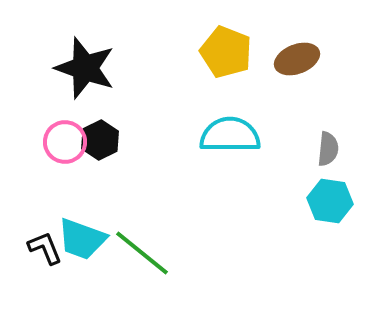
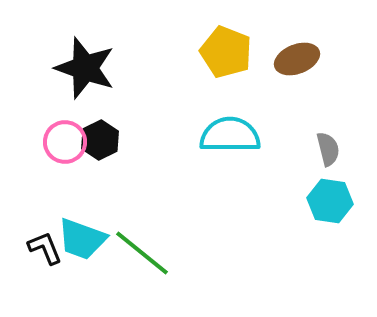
gray semicircle: rotated 20 degrees counterclockwise
